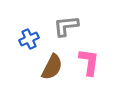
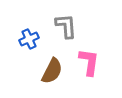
gray L-shape: rotated 92 degrees clockwise
brown semicircle: moved 4 px down
